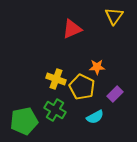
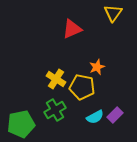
yellow triangle: moved 1 px left, 3 px up
orange star: rotated 21 degrees counterclockwise
yellow cross: rotated 12 degrees clockwise
yellow pentagon: rotated 15 degrees counterclockwise
purple rectangle: moved 21 px down
green cross: rotated 30 degrees clockwise
green pentagon: moved 3 px left, 3 px down
